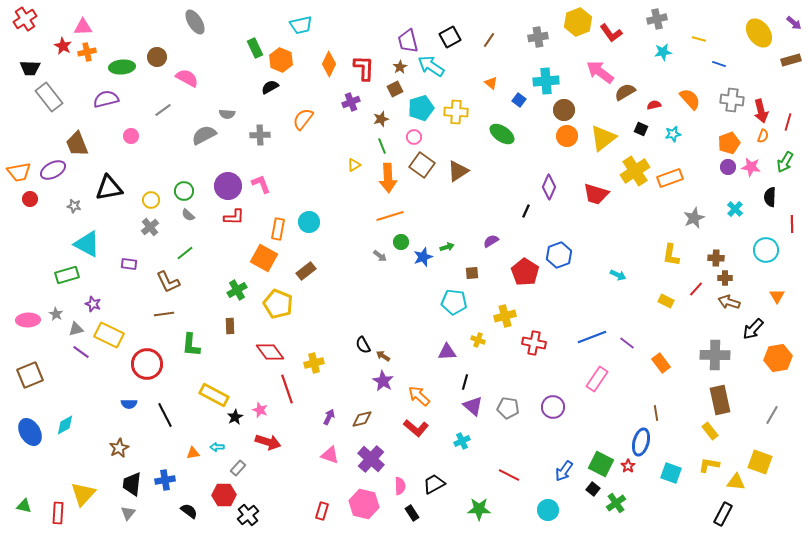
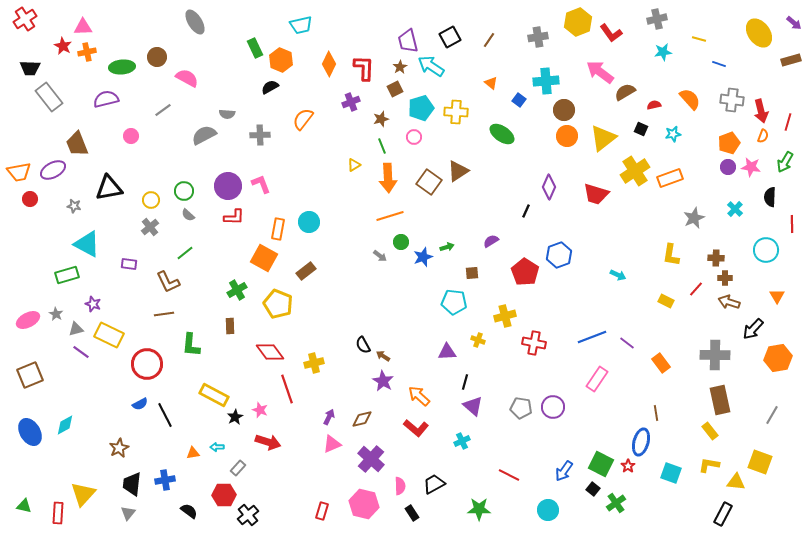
brown square at (422, 165): moved 7 px right, 17 px down
pink ellipse at (28, 320): rotated 25 degrees counterclockwise
blue semicircle at (129, 404): moved 11 px right; rotated 28 degrees counterclockwise
gray pentagon at (508, 408): moved 13 px right
pink triangle at (330, 455): moved 2 px right, 11 px up; rotated 42 degrees counterclockwise
